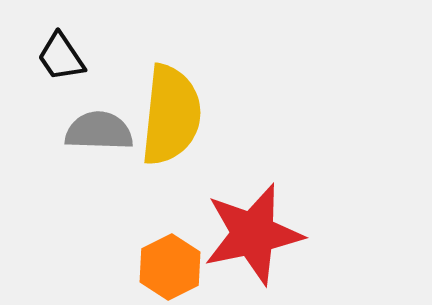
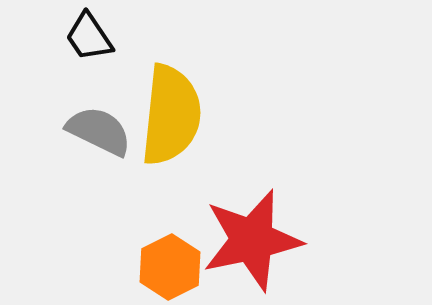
black trapezoid: moved 28 px right, 20 px up
gray semicircle: rotated 24 degrees clockwise
red star: moved 1 px left, 6 px down
